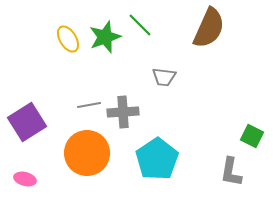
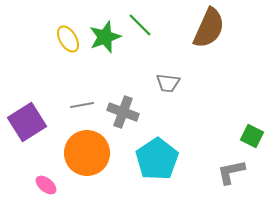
gray trapezoid: moved 4 px right, 6 px down
gray line: moved 7 px left
gray cross: rotated 24 degrees clockwise
gray L-shape: rotated 68 degrees clockwise
pink ellipse: moved 21 px right, 6 px down; rotated 25 degrees clockwise
